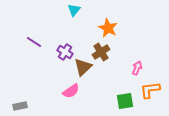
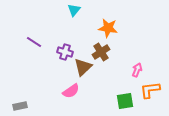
orange star: rotated 18 degrees counterclockwise
purple cross: rotated 14 degrees counterclockwise
pink arrow: moved 2 px down
